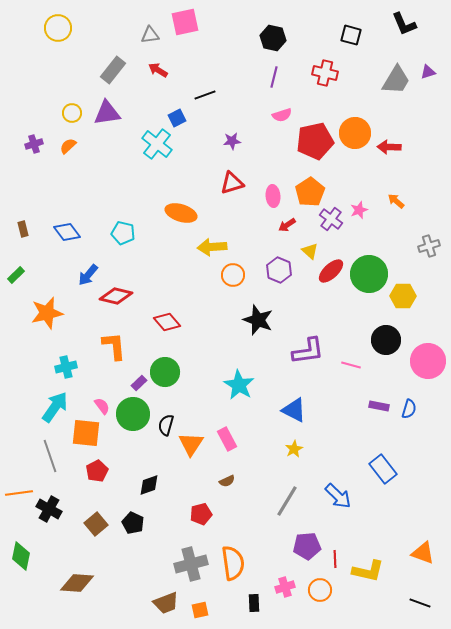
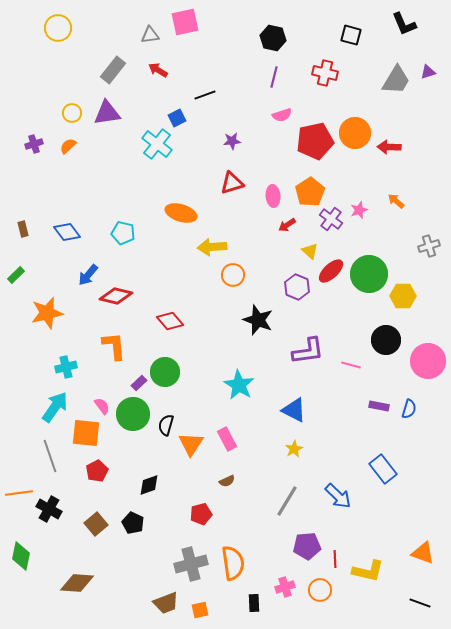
purple hexagon at (279, 270): moved 18 px right, 17 px down
red diamond at (167, 322): moved 3 px right, 1 px up
